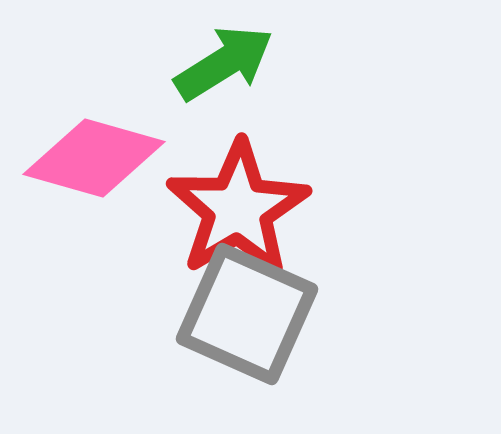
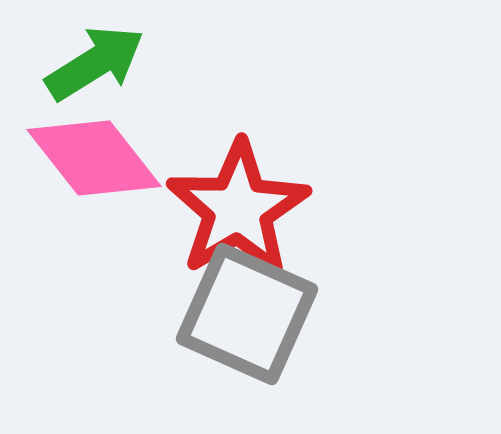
green arrow: moved 129 px left
pink diamond: rotated 36 degrees clockwise
